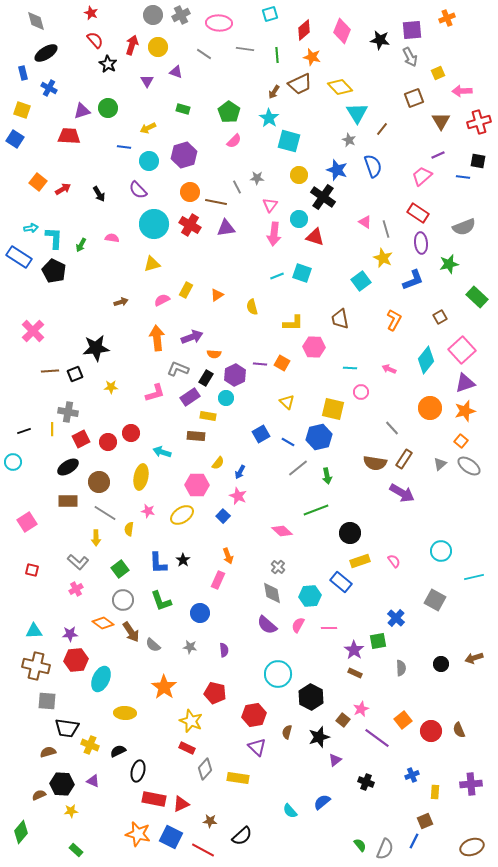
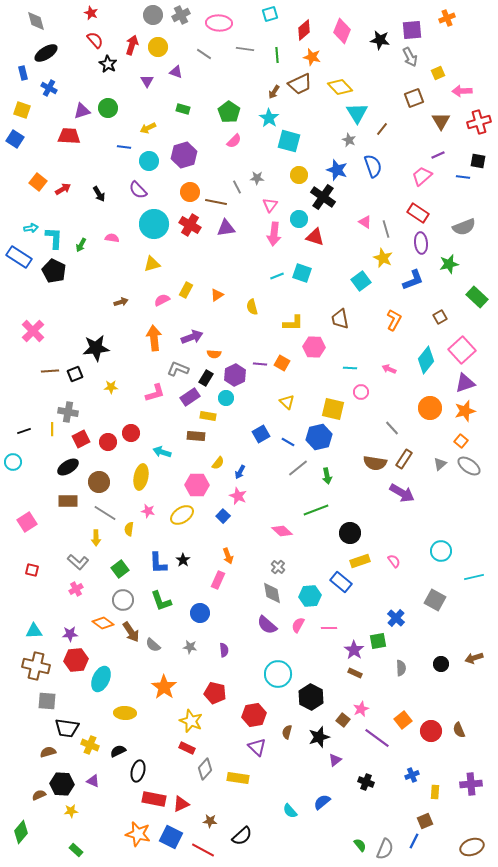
orange arrow at (157, 338): moved 3 px left
